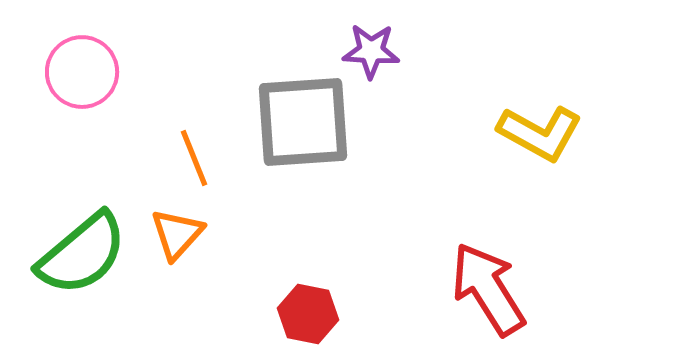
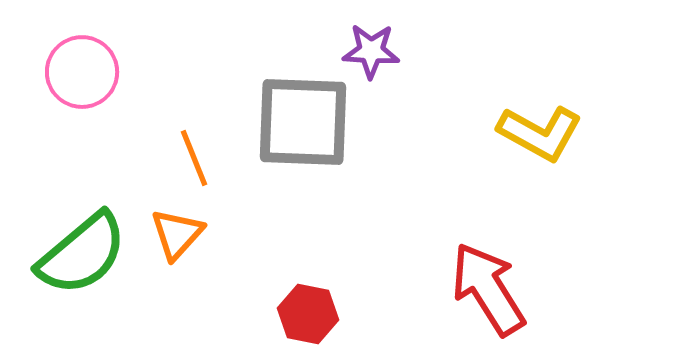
gray square: rotated 6 degrees clockwise
